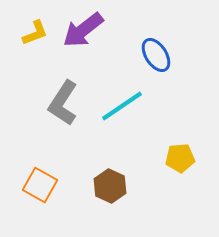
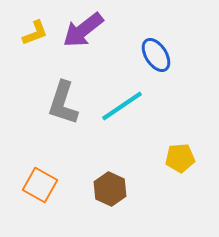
gray L-shape: rotated 15 degrees counterclockwise
brown hexagon: moved 3 px down
